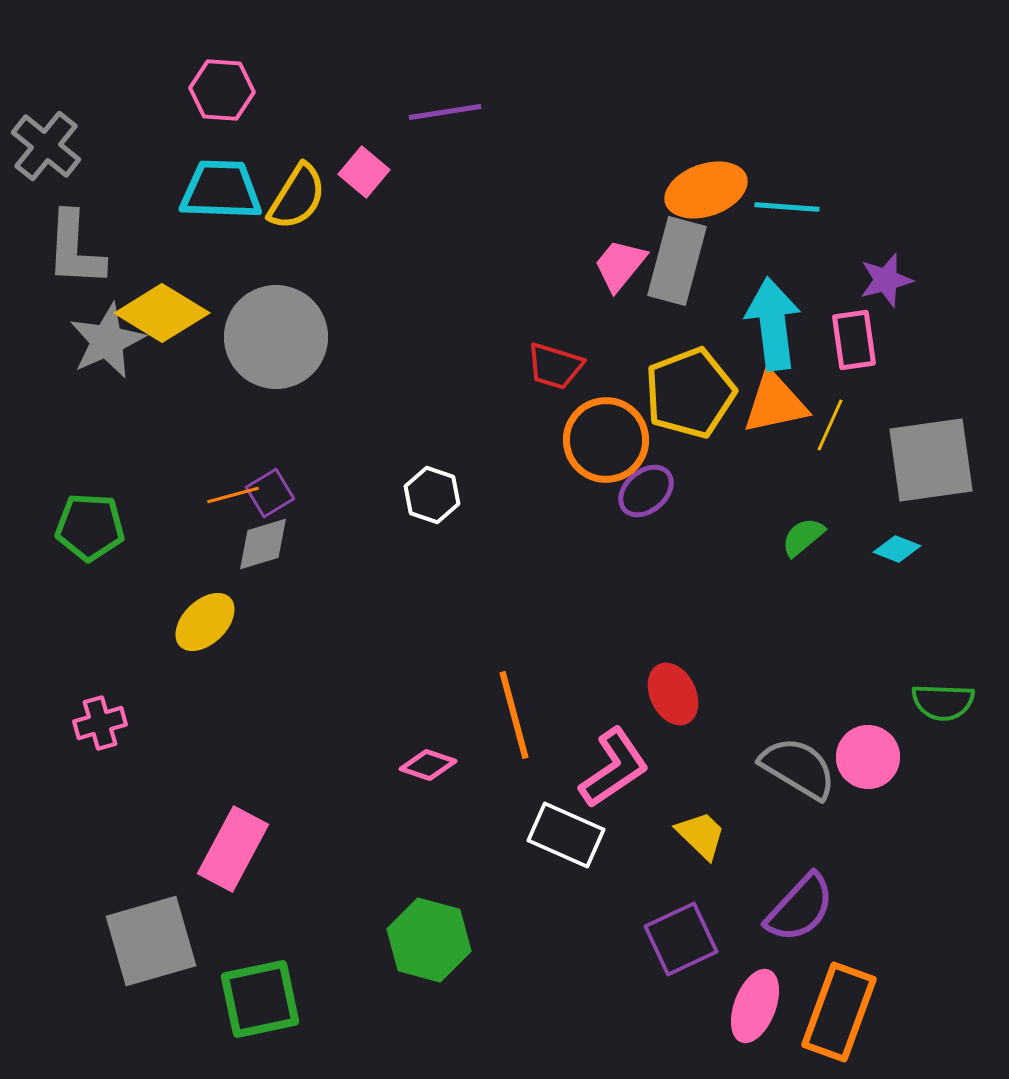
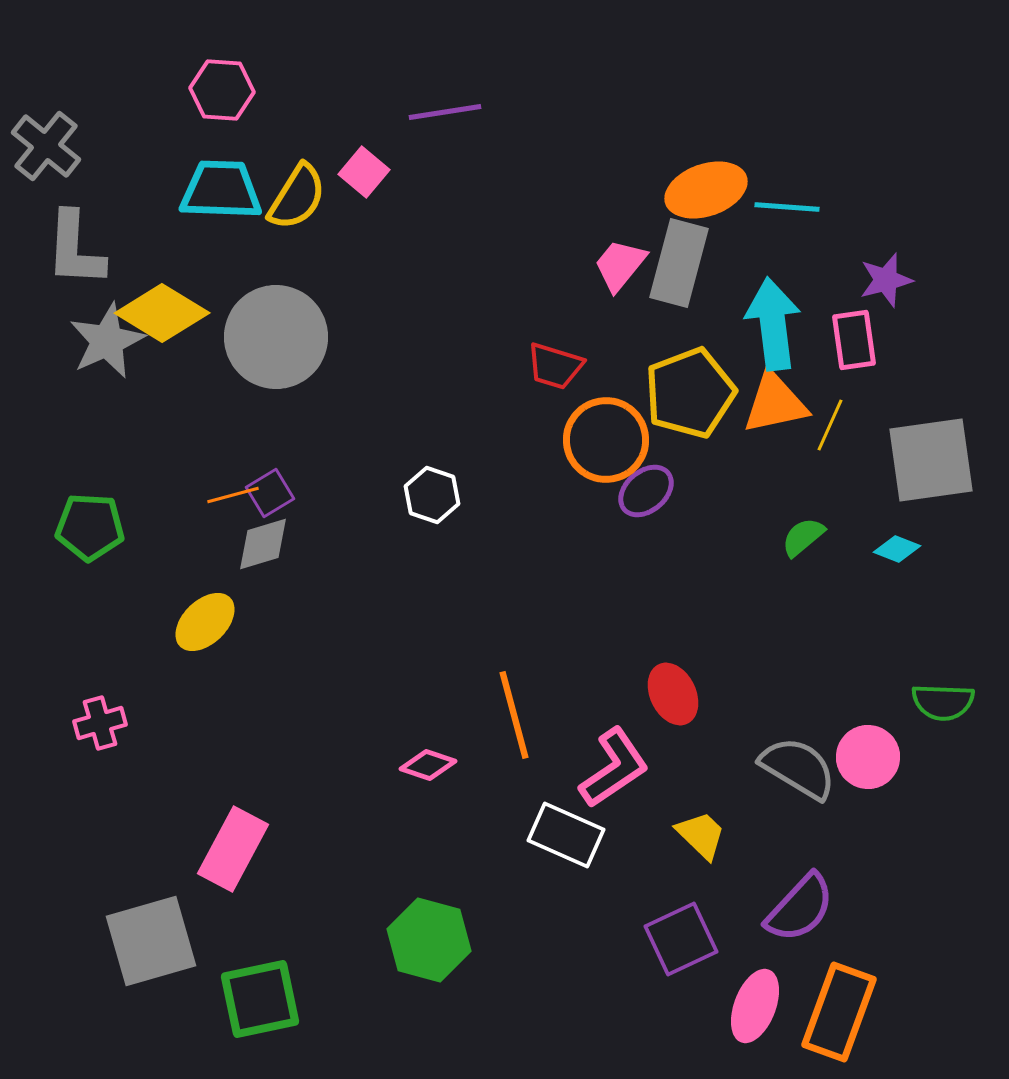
gray rectangle at (677, 261): moved 2 px right, 2 px down
